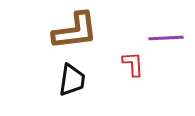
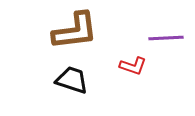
red L-shape: moved 2 px down; rotated 112 degrees clockwise
black trapezoid: rotated 80 degrees counterclockwise
